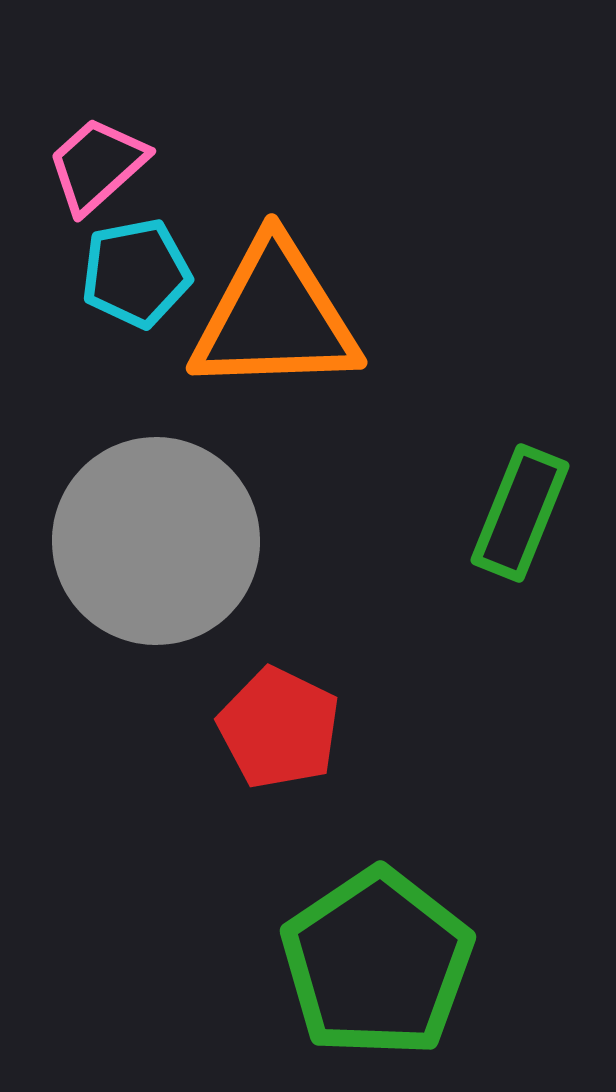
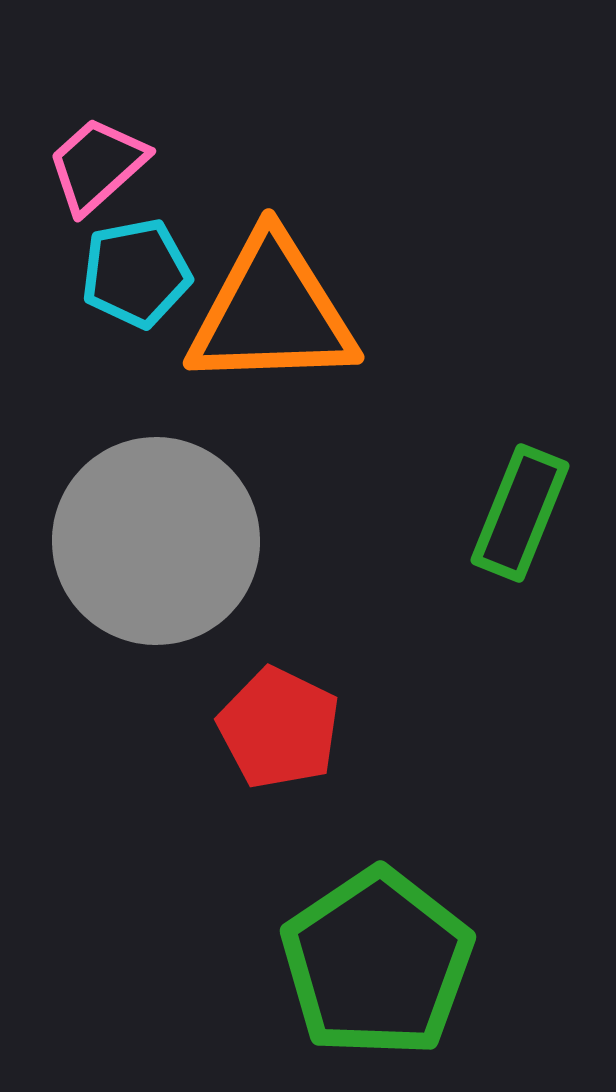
orange triangle: moved 3 px left, 5 px up
